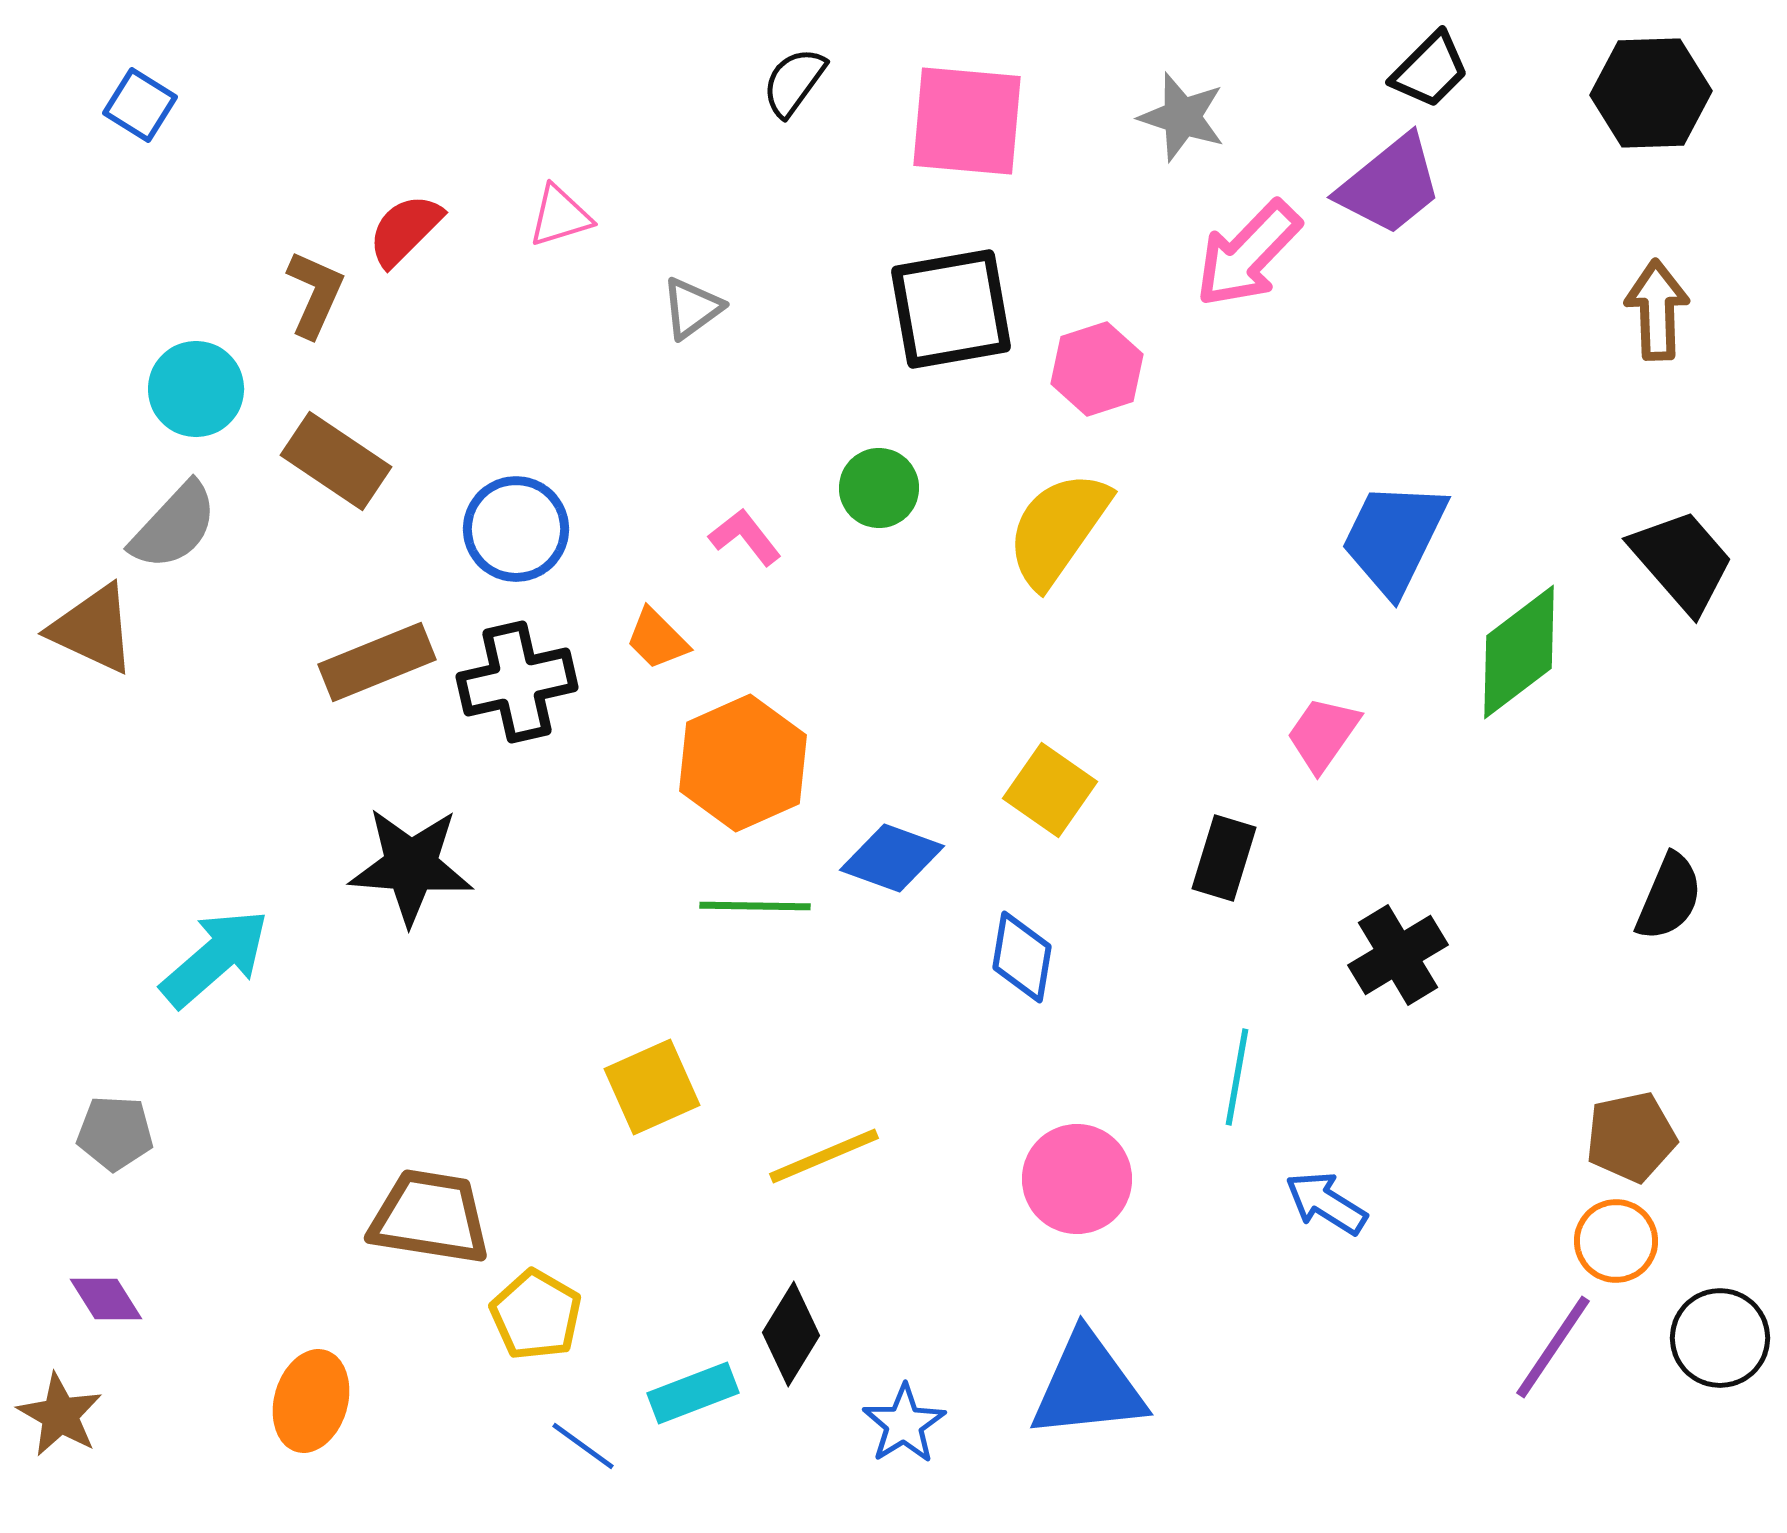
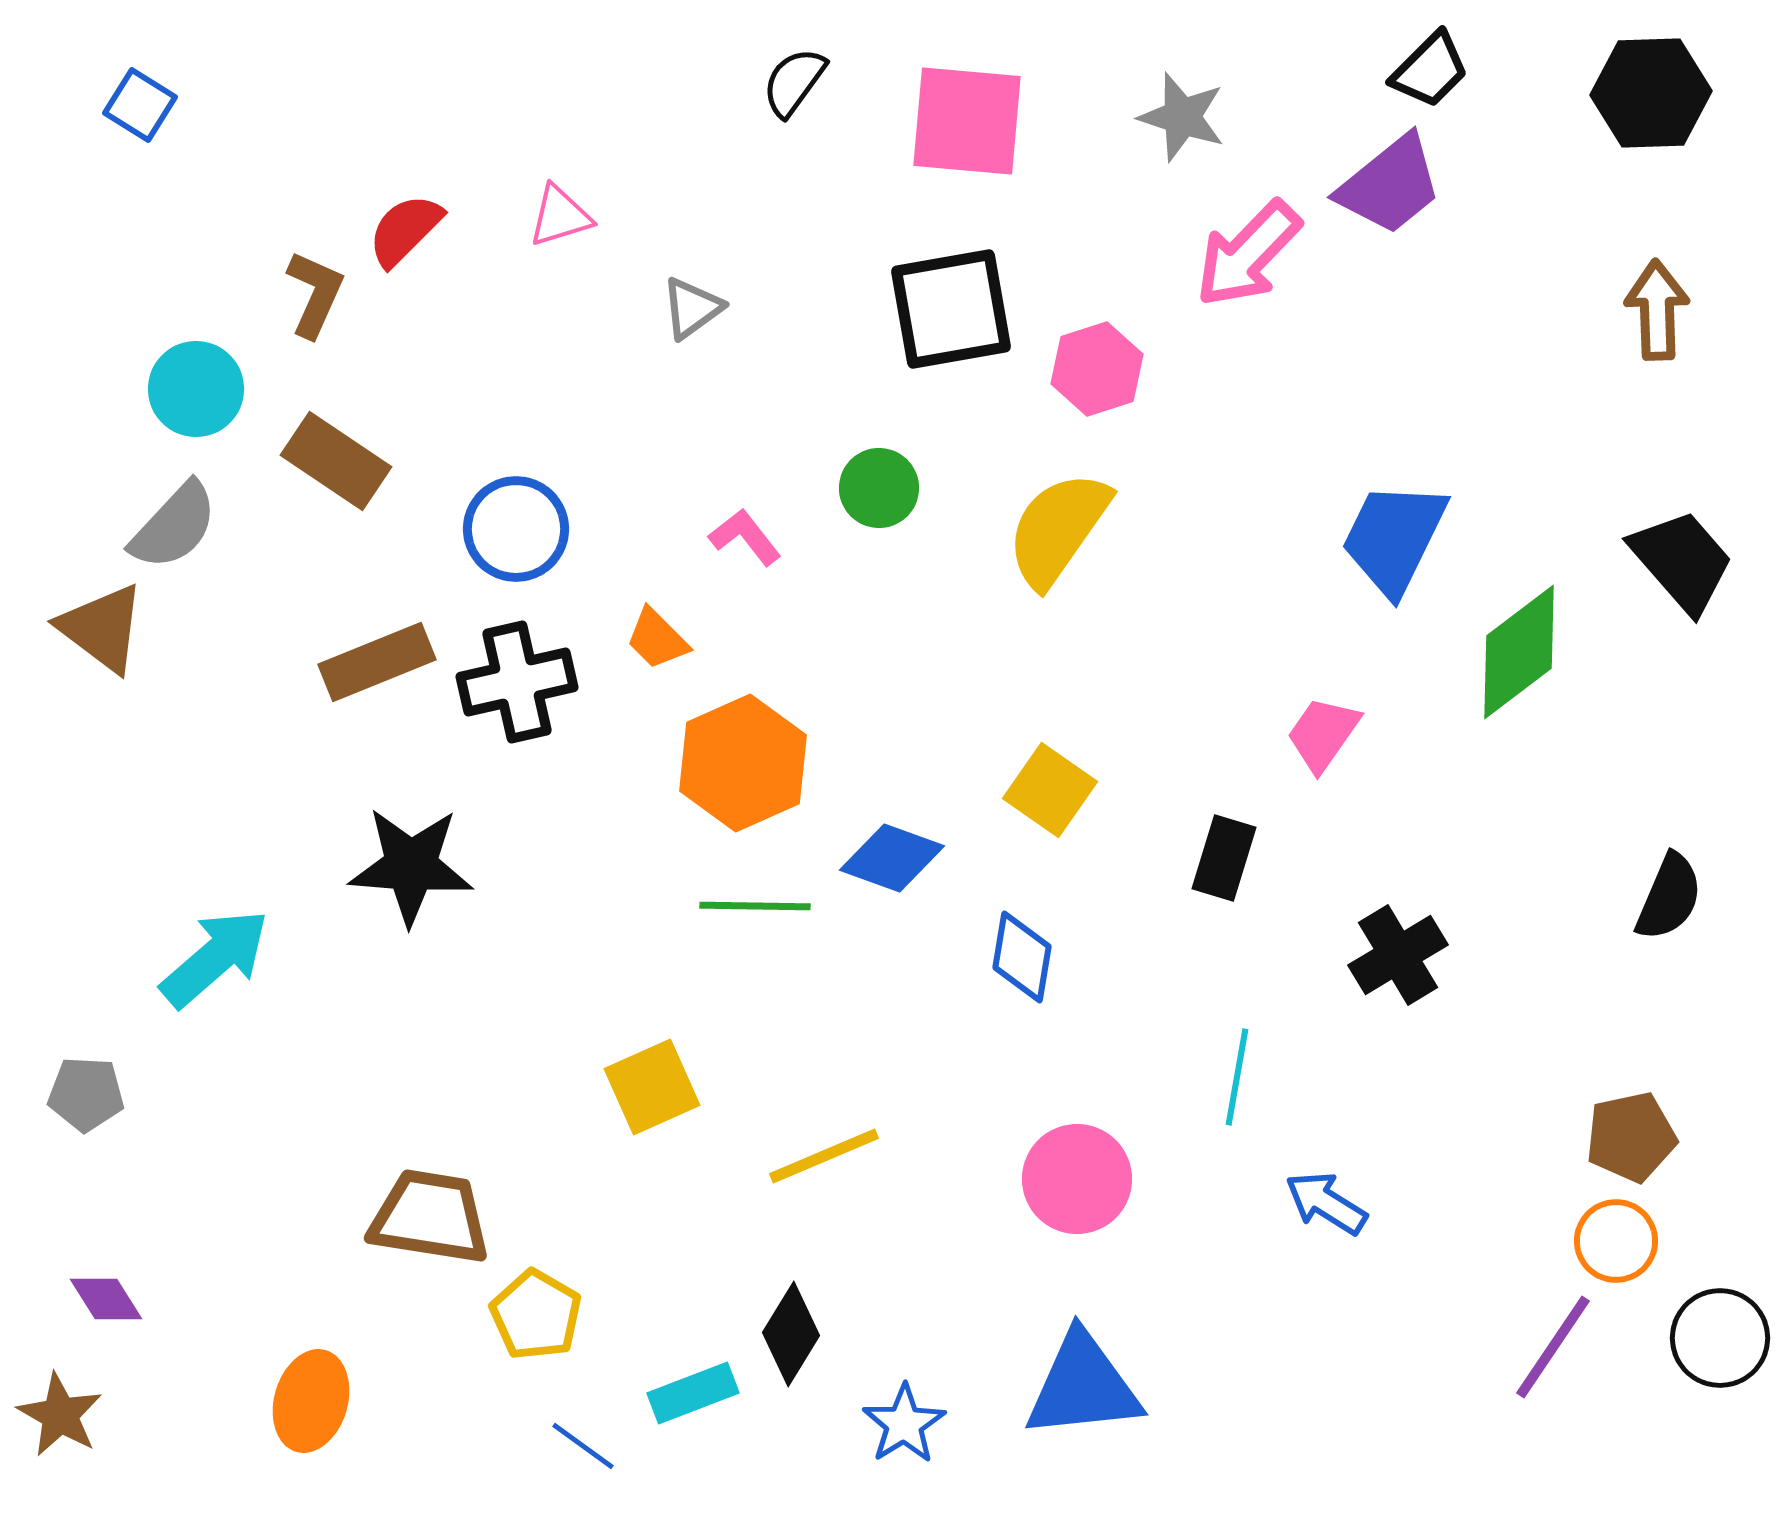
brown triangle at (93, 629): moved 9 px right, 1 px up; rotated 12 degrees clockwise
gray pentagon at (115, 1133): moved 29 px left, 39 px up
blue triangle at (1088, 1386): moved 5 px left
